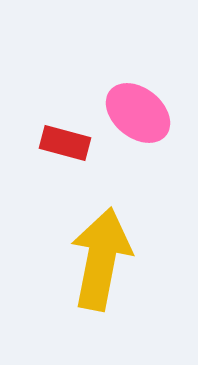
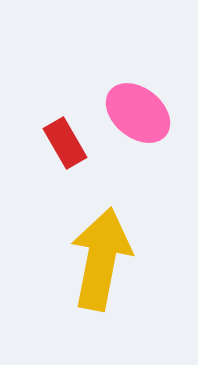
red rectangle: rotated 45 degrees clockwise
